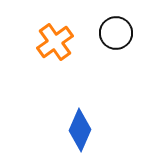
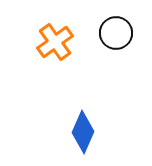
blue diamond: moved 3 px right, 2 px down
